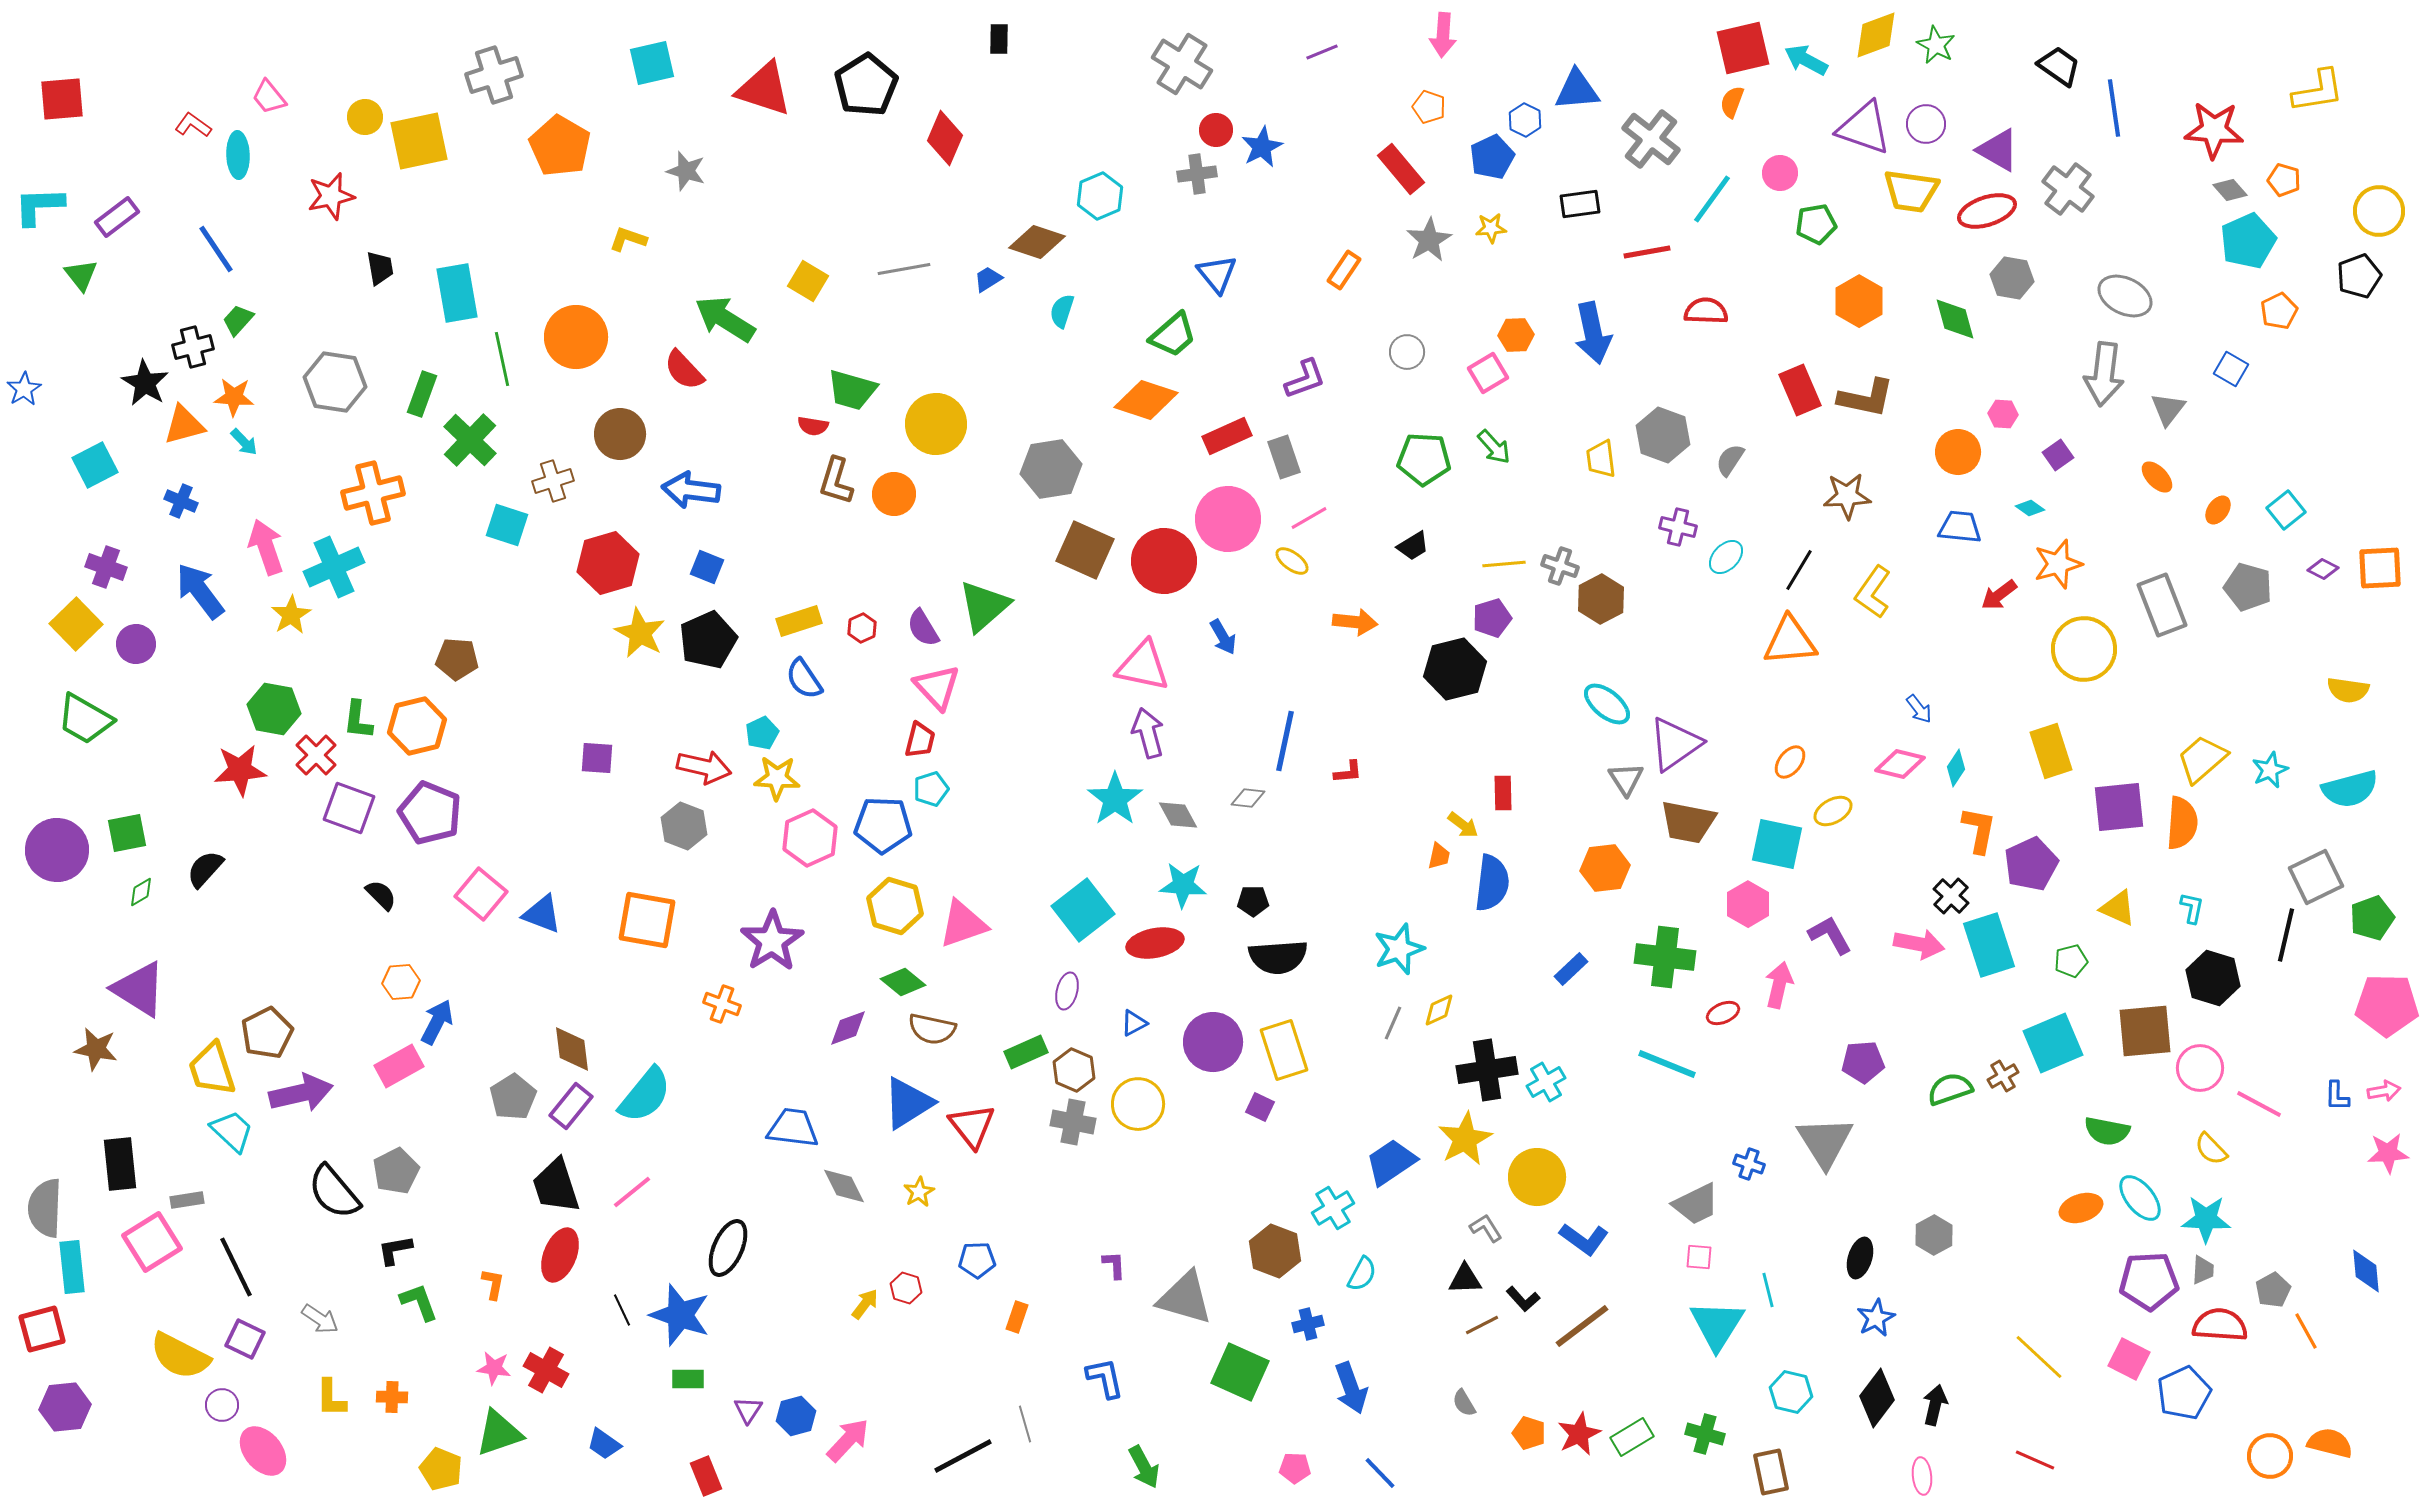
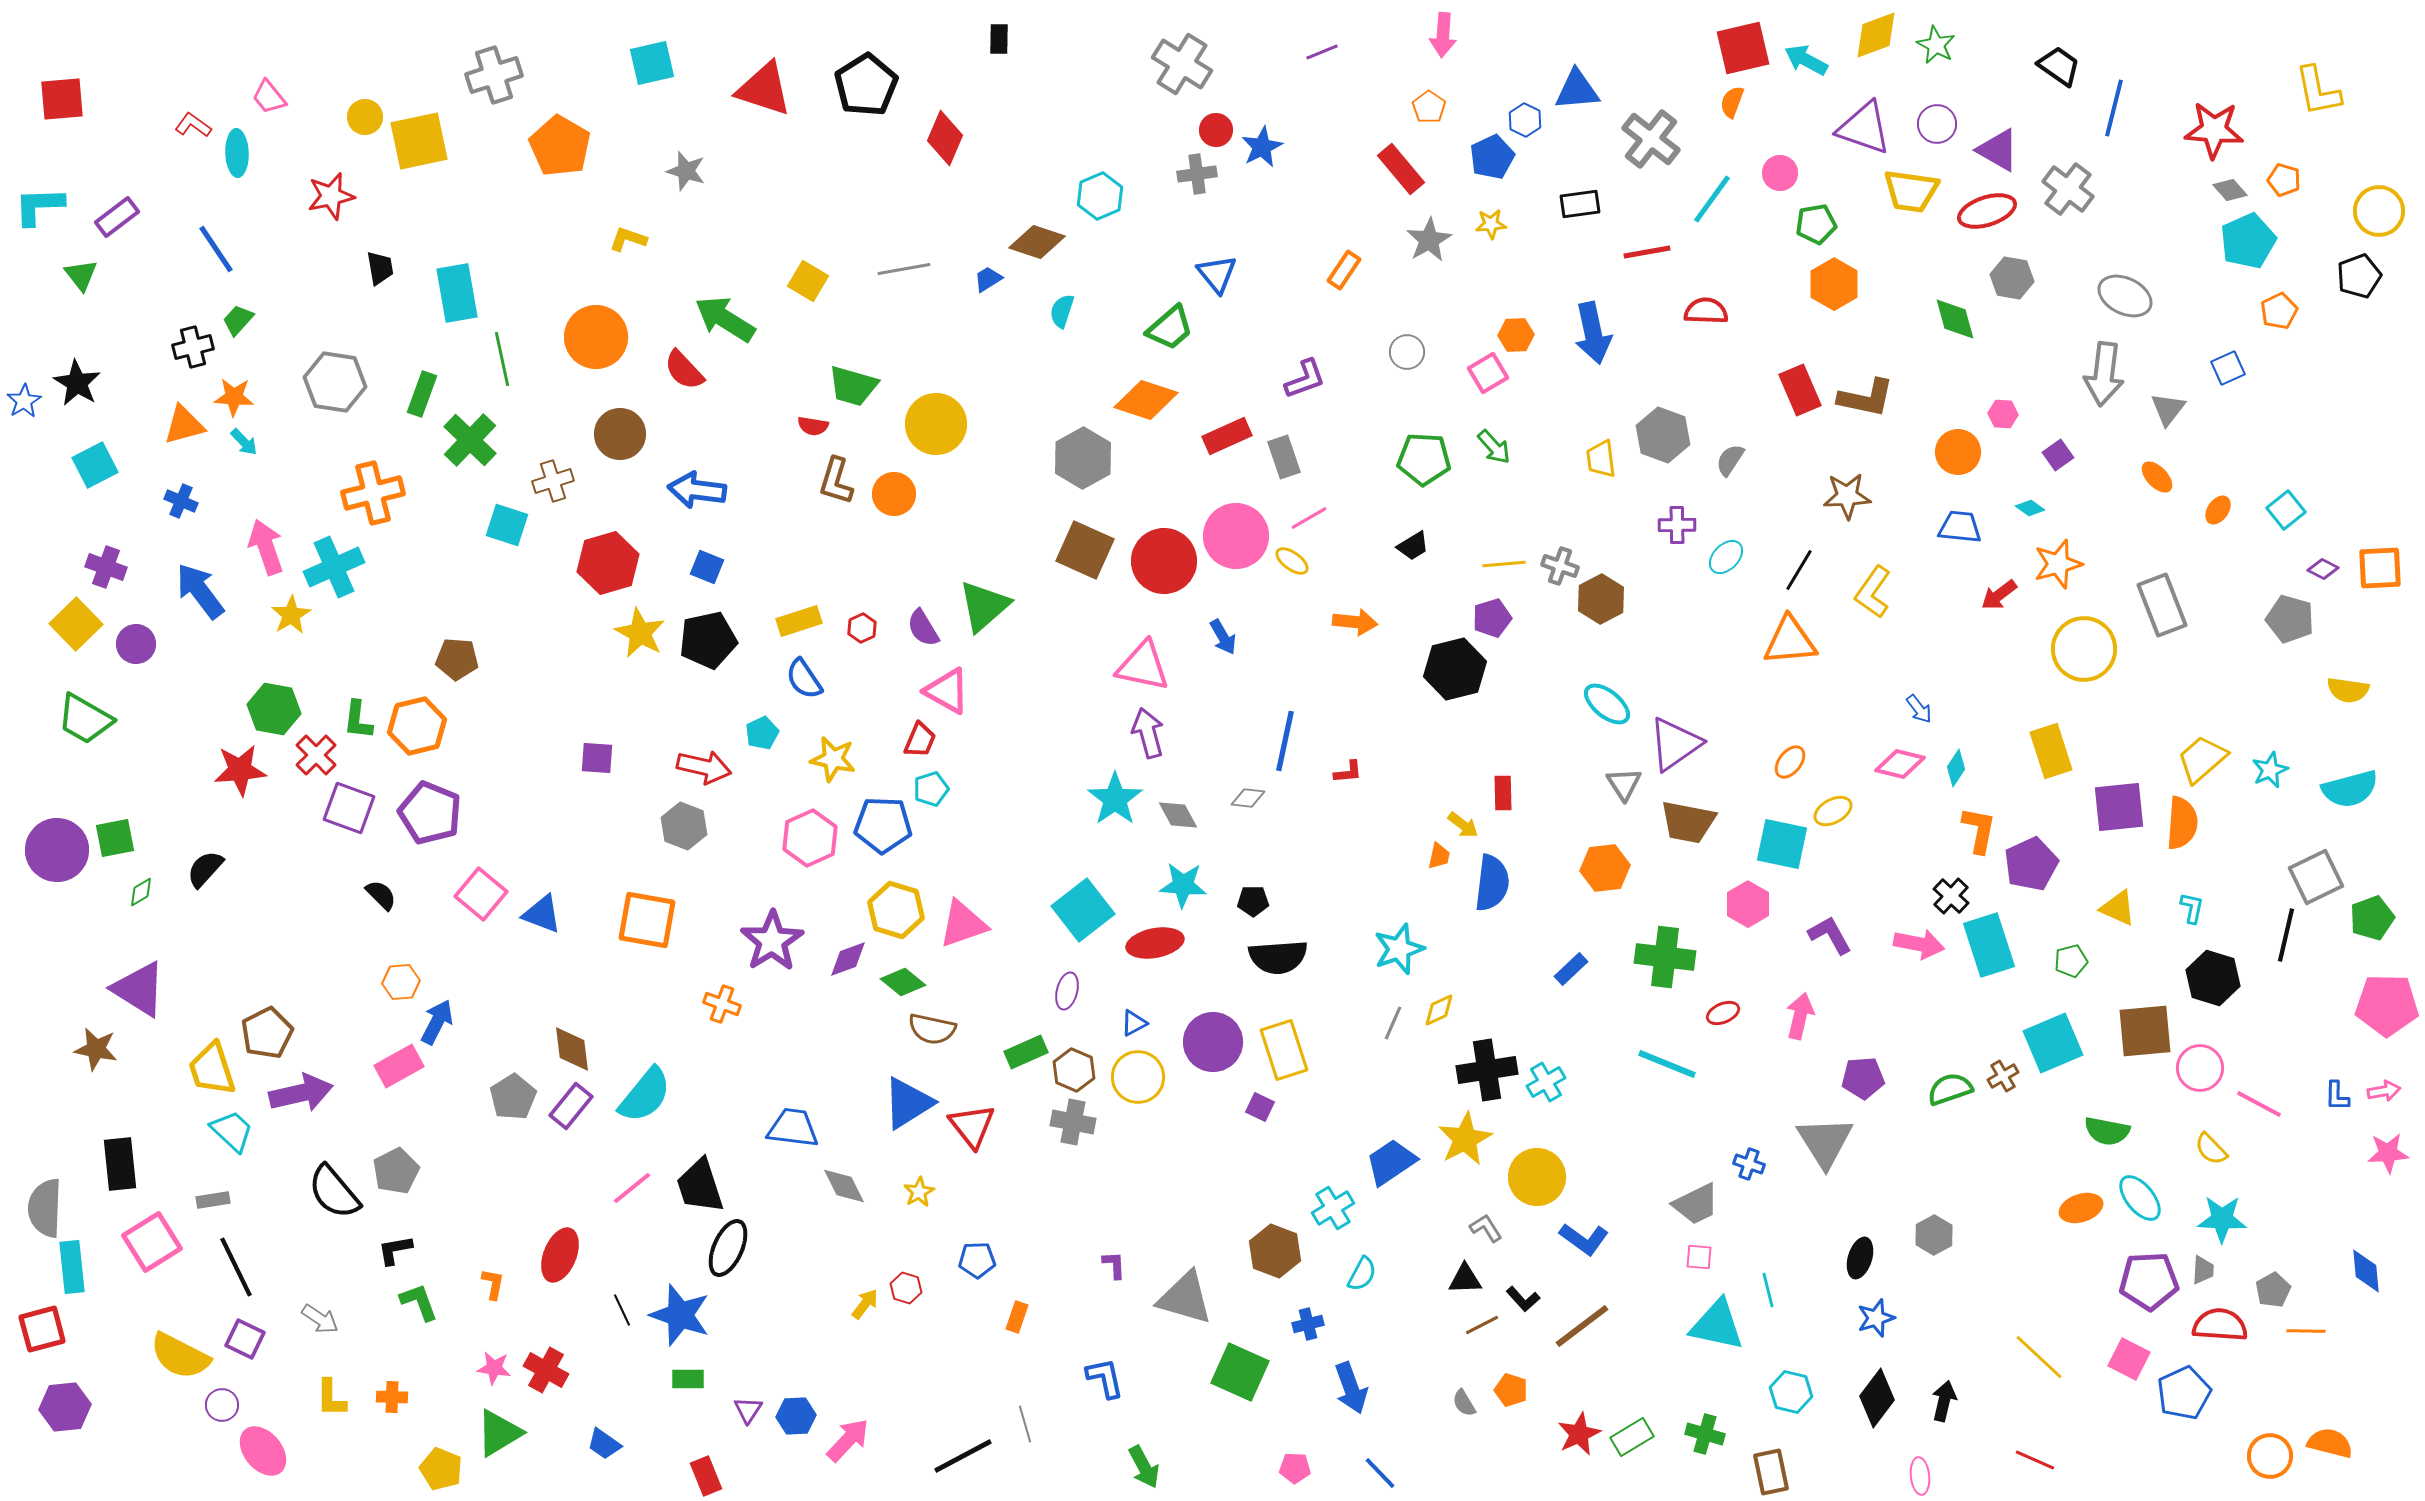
yellow L-shape at (2318, 91): rotated 88 degrees clockwise
orange pentagon at (1429, 107): rotated 16 degrees clockwise
blue line at (2114, 108): rotated 22 degrees clockwise
purple circle at (1926, 124): moved 11 px right
cyan ellipse at (238, 155): moved 1 px left, 2 px up
yellow star at (1491, 228): moved 4 px up
orange hexagon at (1859, 301): moved 25 px left, 17 px up
green trapezoid at (1173, 335): moved 3 px left, 7 px up
orange circle at (576, 337): moved 20 px right
blue square at (2231, 369): moved 3 px left, 1 px up; rotated 36 degrees clockwise
black star at (145, 383): moved 68 px left
blue star at (24, 389): moved 12 px down
green trapezoid at (852, 390): moved 1 px right, 4 px up
gray hexagon at (1051, 469): moved 32 px right, 11 px up; rotated 20 degrees counterclockwise
blue arrow at (691, 490): moved 6 px right
pink circle at (1228, 519): moved 8 px right, 17 px down
purple cross at (1678, 527): moved 1 px left, 2 px up; rotated 15 degrees counterclockwise
gray pentagon at (2248, 587): moved 42 px right, 32 px down
black pentagon at (708, 640): rotated 12 degrees clockwise
pink triangle at (937, 687): moved 10 px right, 4 px down; rotated 18 degrees counterclockwise
red trapezoid at (920, 740): rotated 9 degrees clockwise
yellow star at (777, 778): moved 56 px right, 19 px up; rotated 9 degrees clockwise
gray triangle at (1626, 779): moved 2 px left, 5 px down
green square at (127, 833): moved 12 px left, 5 px down
cyan square at (1777, 844): moved 5 px right
yellow hexagon at (895, 906): moved 1 px right, 4 px down
pink arrow at (1779, 985): moved 21 px right, 31 px down
purple diamond at (848, 1028): moved 69 px up
purple pentagon at (1863, 1062): moved 16 px down
yellow circle at (1138, 1104): moved 27 px up
black trapezoid at (556, 1186): moved 144 px right
pink line at (632, 1192): moved 4 px up
gray rectangle at (187, 1200): moved 26 px right
cyan star at (2206, 1219): moved 16 px right
blue star at (1876, 1318): rotated 9 degrees clockwise
cyan triangle at (1717, 1325): rotated 50 degrees counterclockwise
orange line at (2306, 1331): rotated 60 degrees counterclockwise
black arrow at (1935, 1405): moved 9 px right, 4 px up
blue hexagon at (796, 1416): rotated 12 degrees clockwise
green triangle at (499, 1433): rotated 12 degrees counterclockwise
orange pentagon at (1529, 1433): moved 18 px left, 43 px up
pink ellipse at (1922, 1476): moved 2 px left
